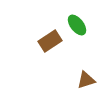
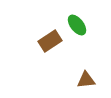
brown triangle: rotated 12 degrees clockwise
